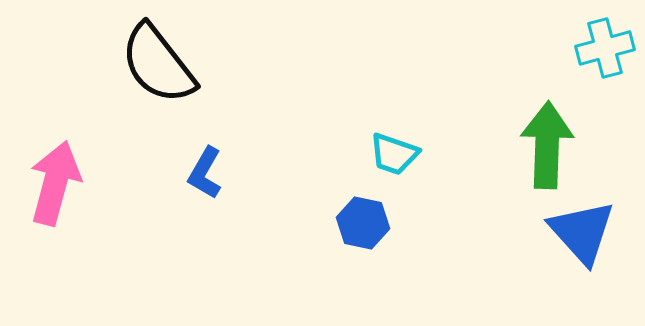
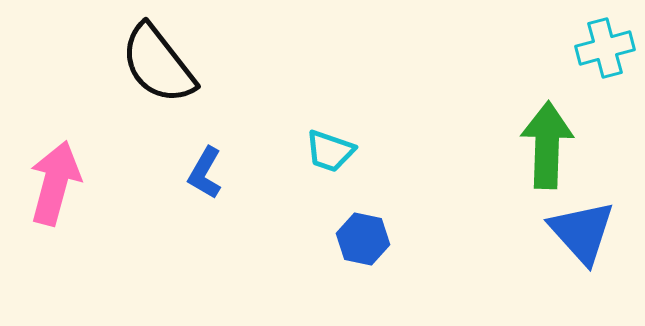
cyan trapezoid: moved 64 px left, 3 px up
blue hexagon: moved 16 px down
